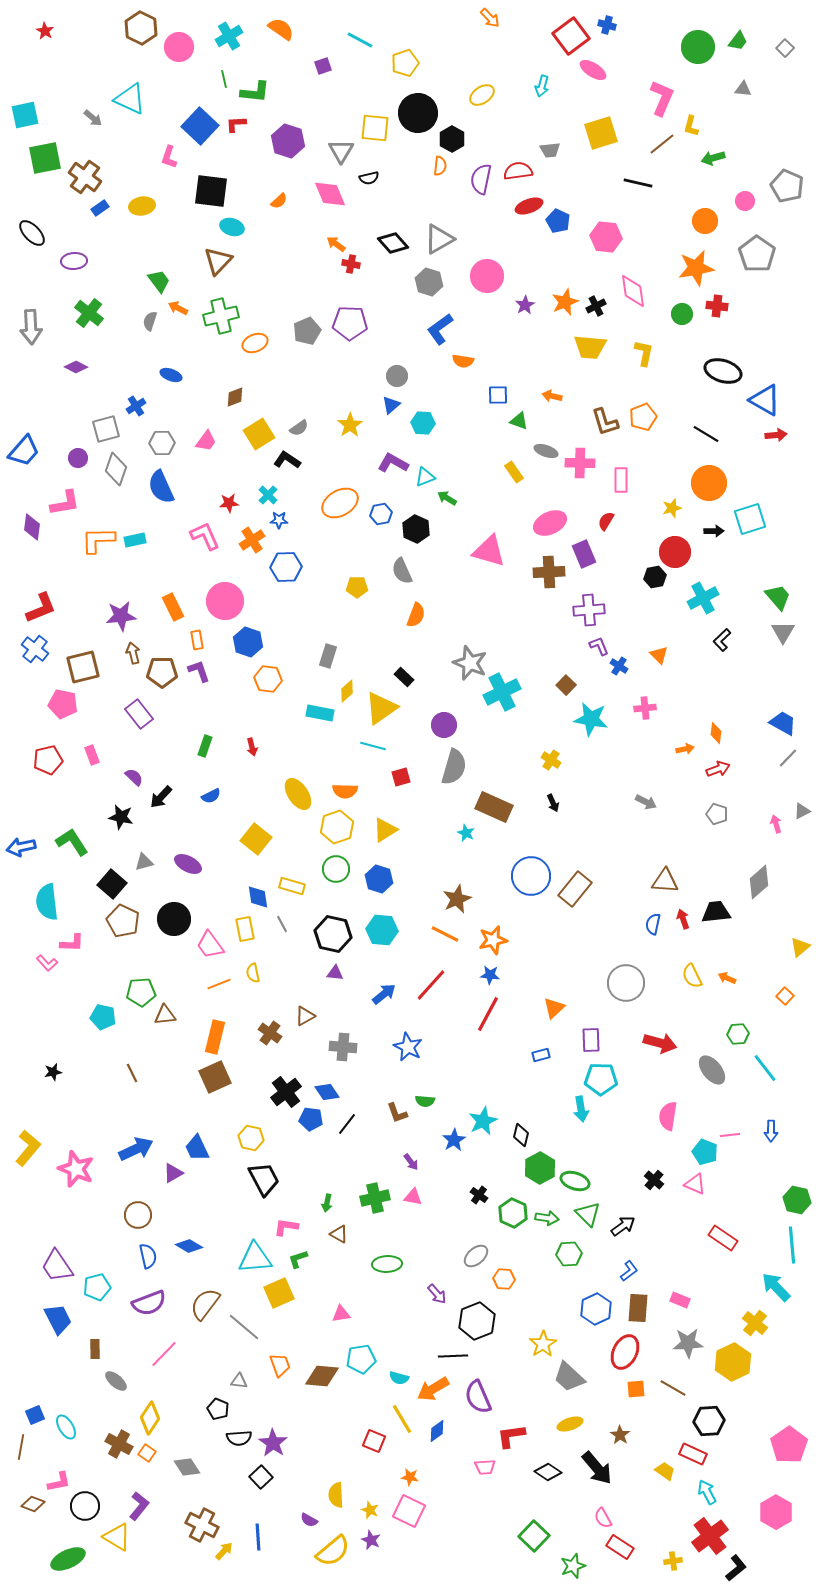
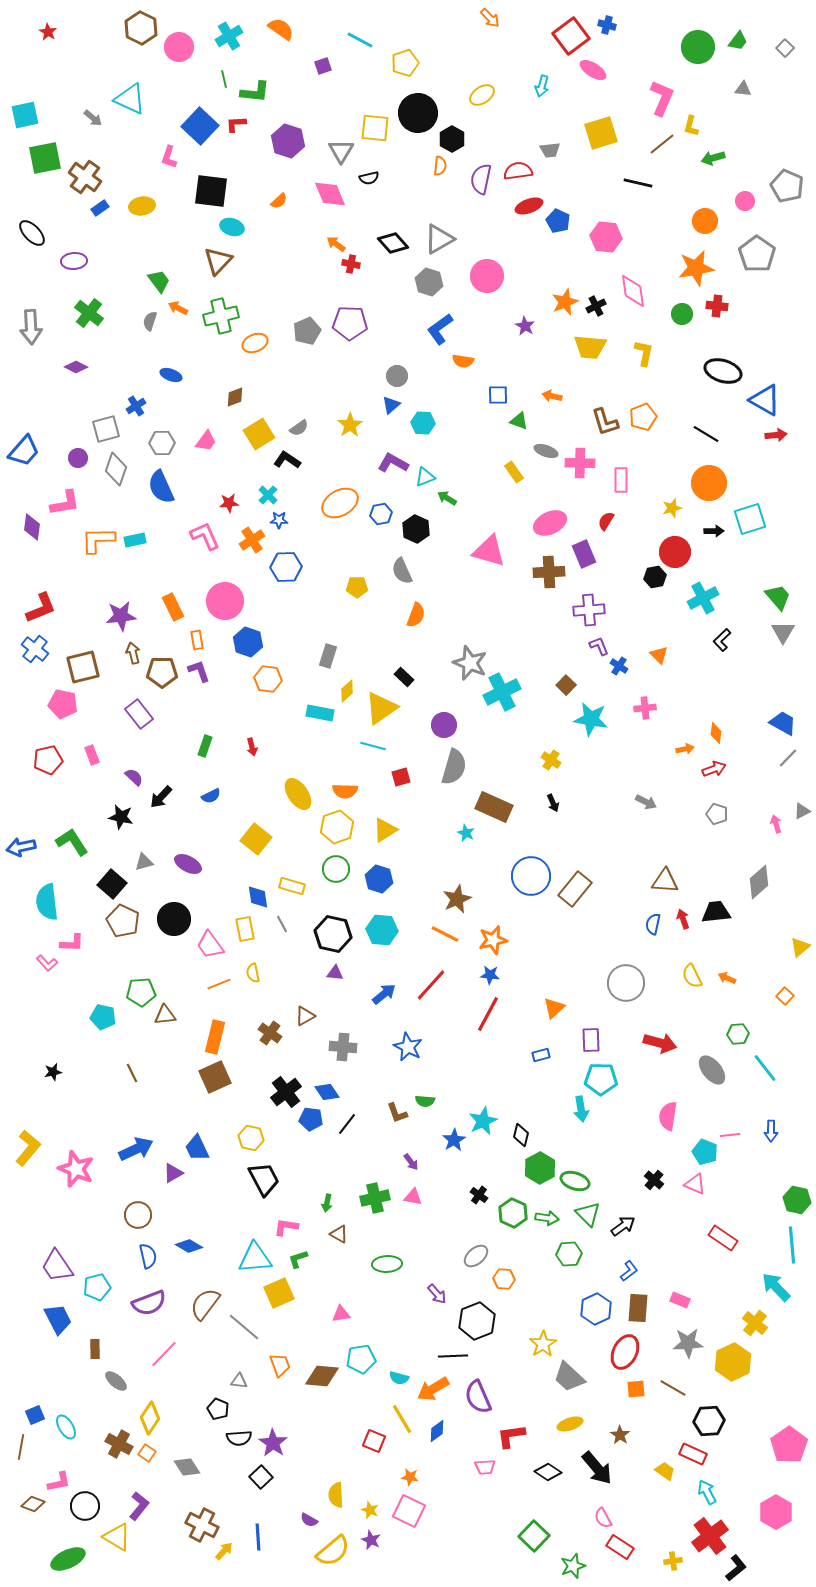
red star at (45, 31): moved 3 px right, 1 px down
purple star at (525, 305): moved 21 px down; rotated 12 degrees counterclockwise
red arrow at (718, 769): moved 4 px left
